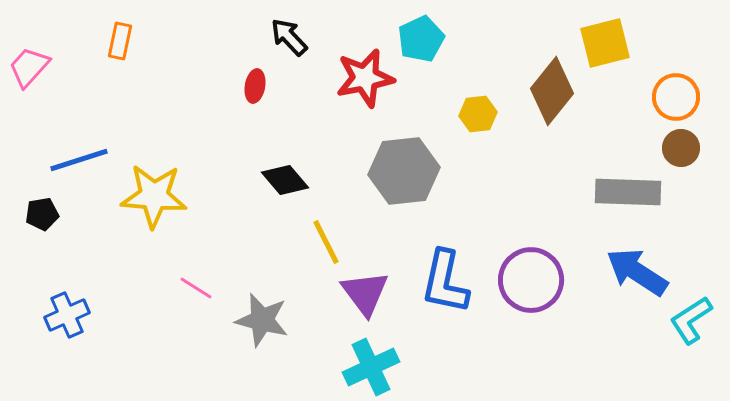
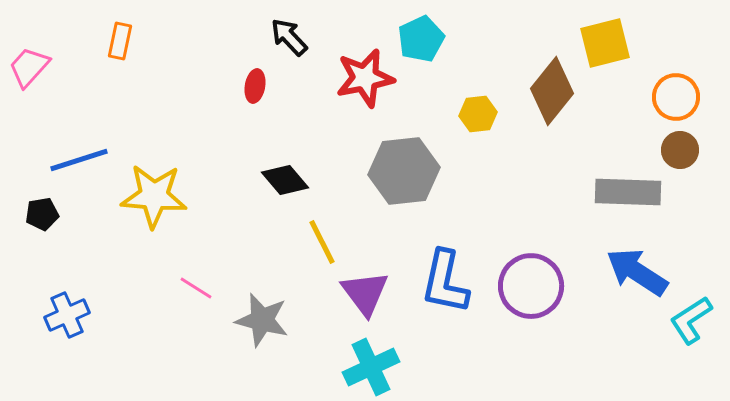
brown circle: moved 1 px left, 2 px down
yellow line: moved 4 px left
purple circle: moved 6 px down
